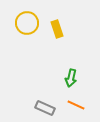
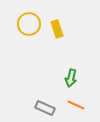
yellow circle: moved 2 px right, 1 px down
